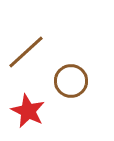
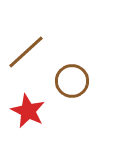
brown circle: moved 1 px right
